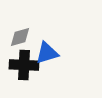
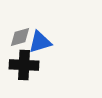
blue triangle: moved 7 px left, 11 px up
